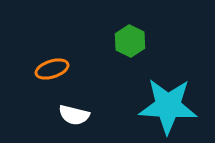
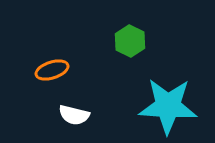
orange ellipse: moved 1 px down
